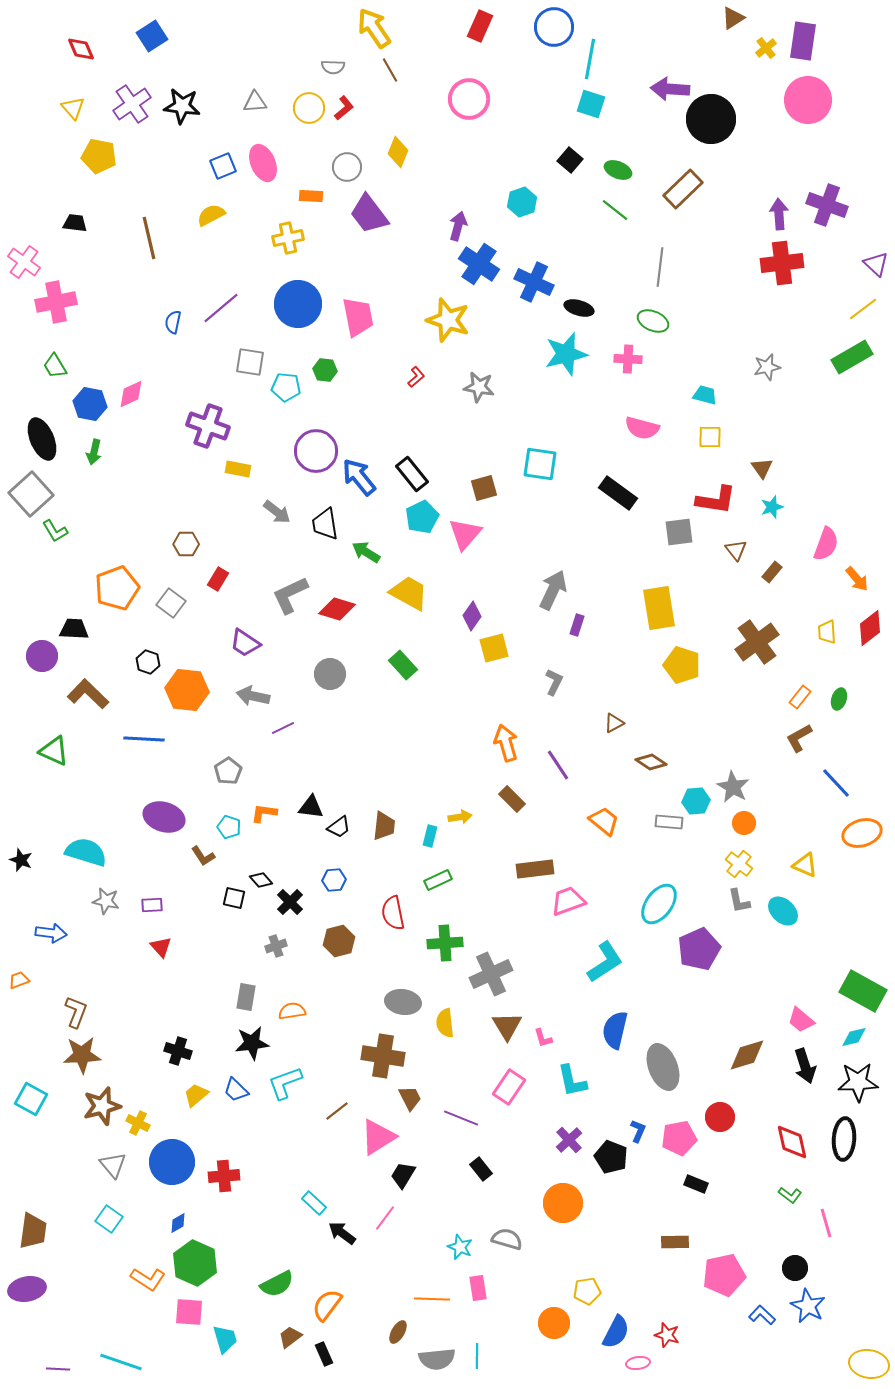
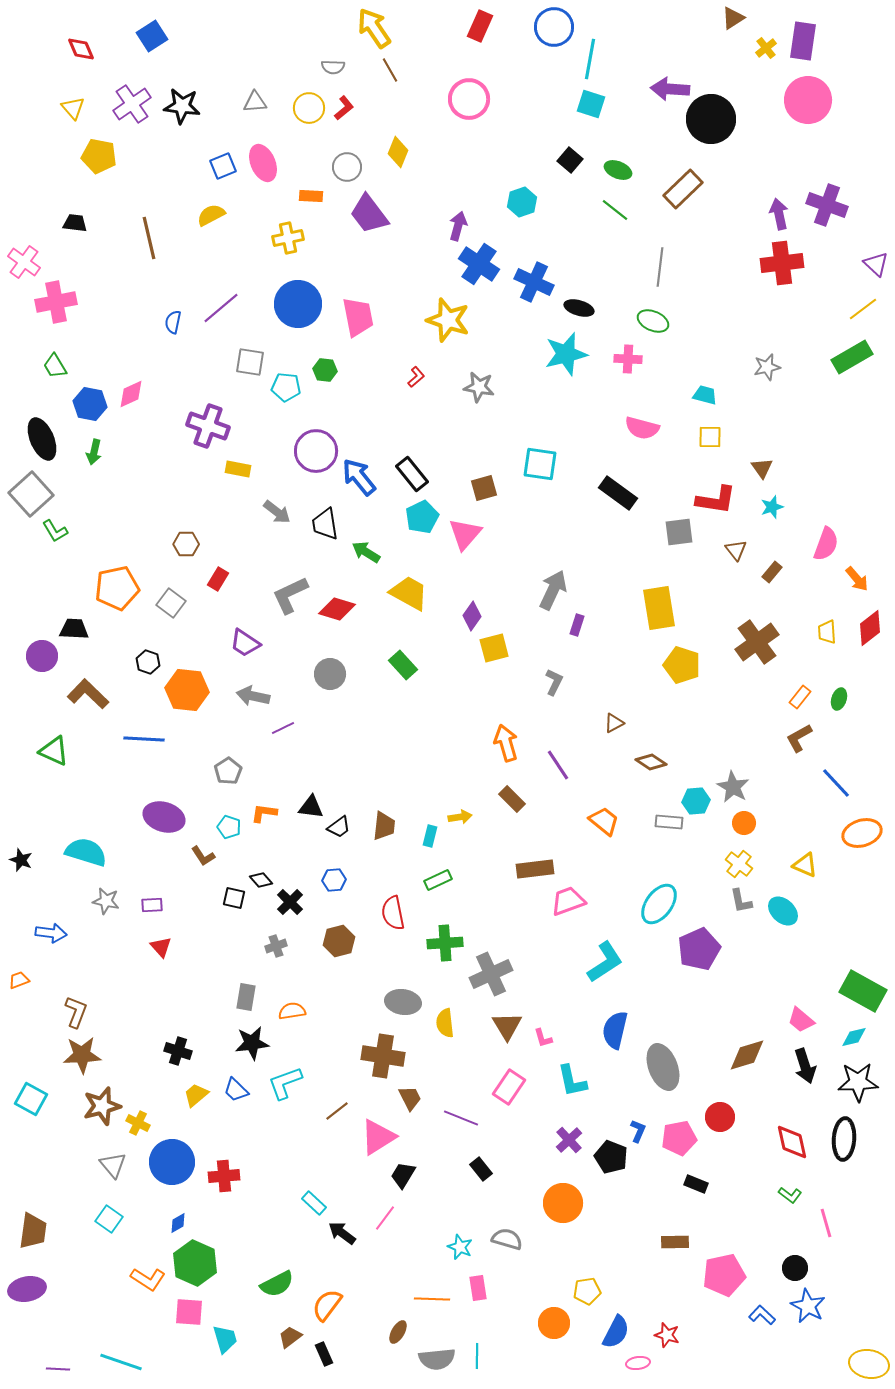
purple arrow at (779, 214): rotated 8 degrees counterclockwise
orange pentagon at (117, 588): rotated 9 degrees clockwise
gray L-shape at (739, 901): moved 2 px right
